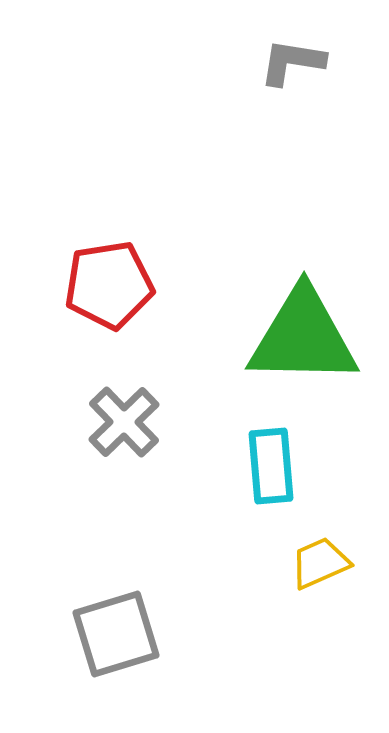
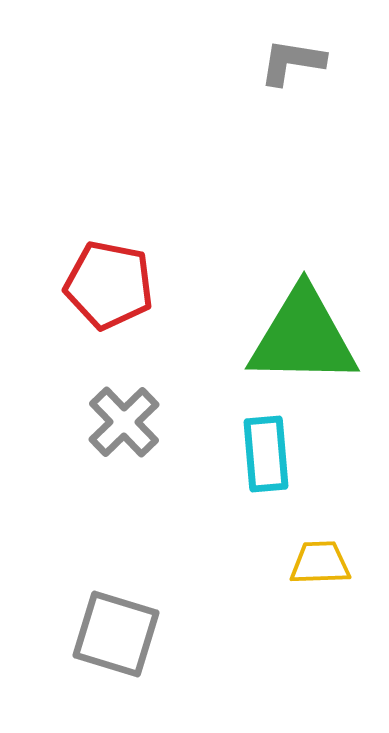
red pentagon: rotated 20 degrees clockwise
cyan rectangle: moved 5 px left, 12 px up
yellow trapezoid: rotated 22 degrees clockwise
gray square: rotated 34 degrees clockwise
